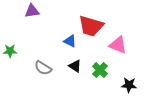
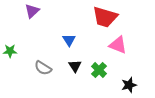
purple triangle: rotated 35 degrees counterclockwise
red trapezoid: moved 14 px right, 9 px up
blue triangle: moved 1 px left, 1 px up; rotated 32 degrees clockwise
black triangle: rotated 24 degrees clockwise
green cross: moved 1 px left
black star: rotated 21 degrees counterclockwise
